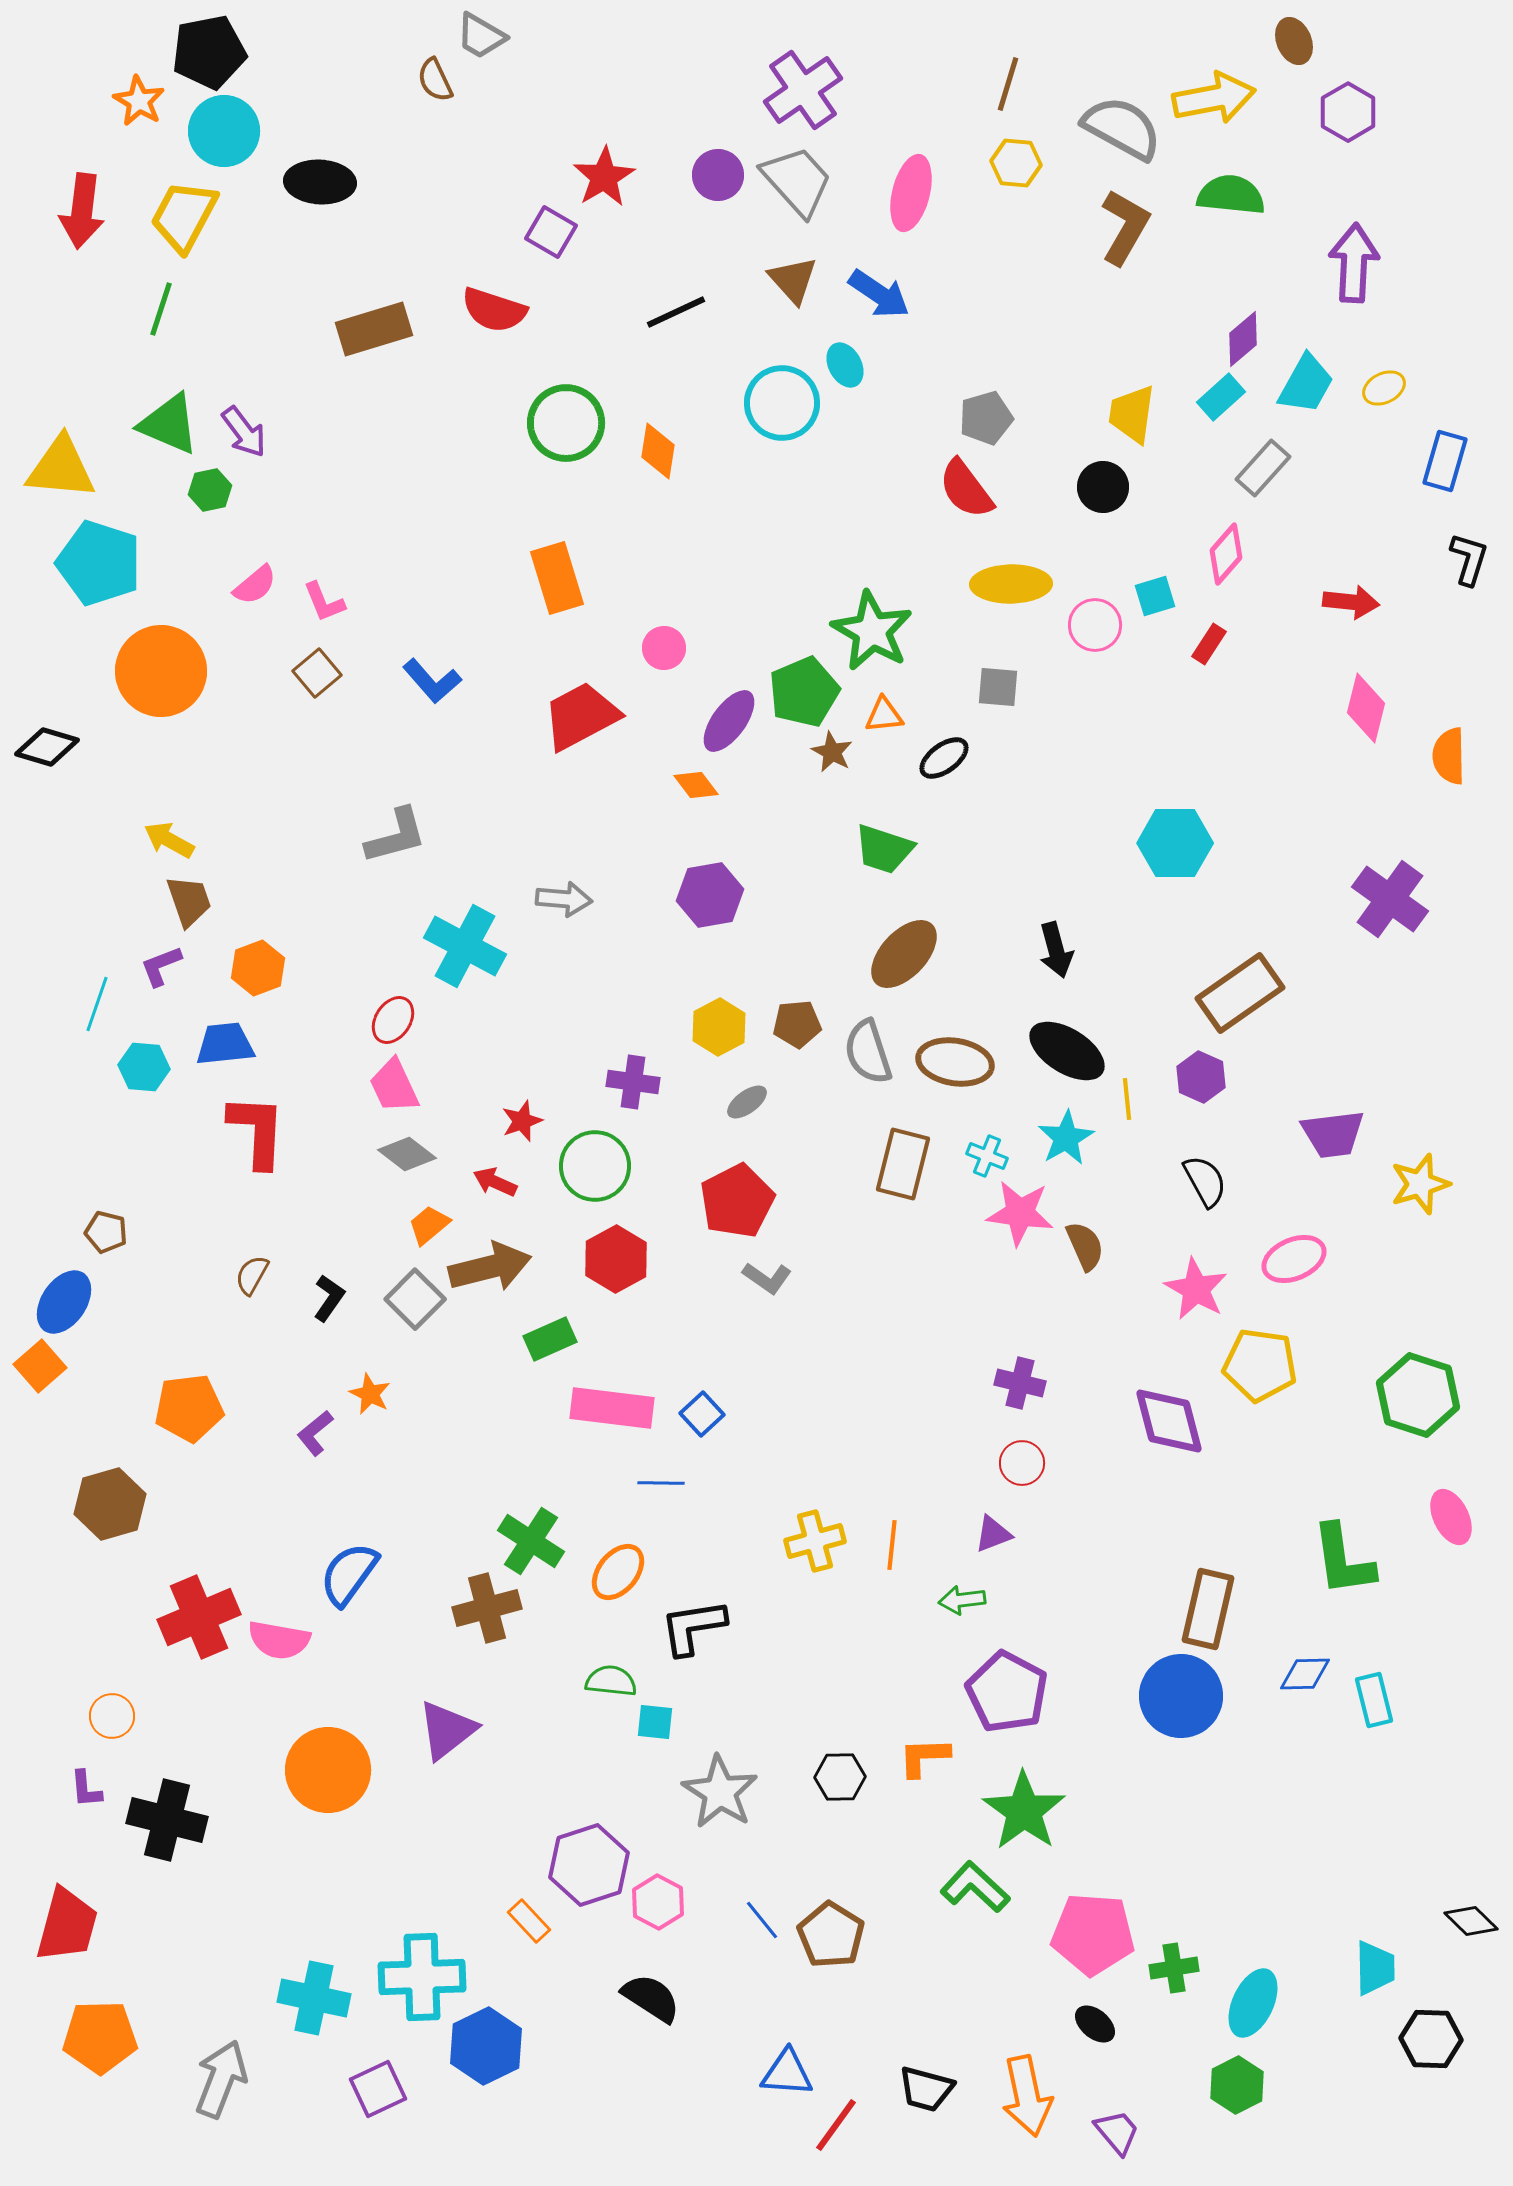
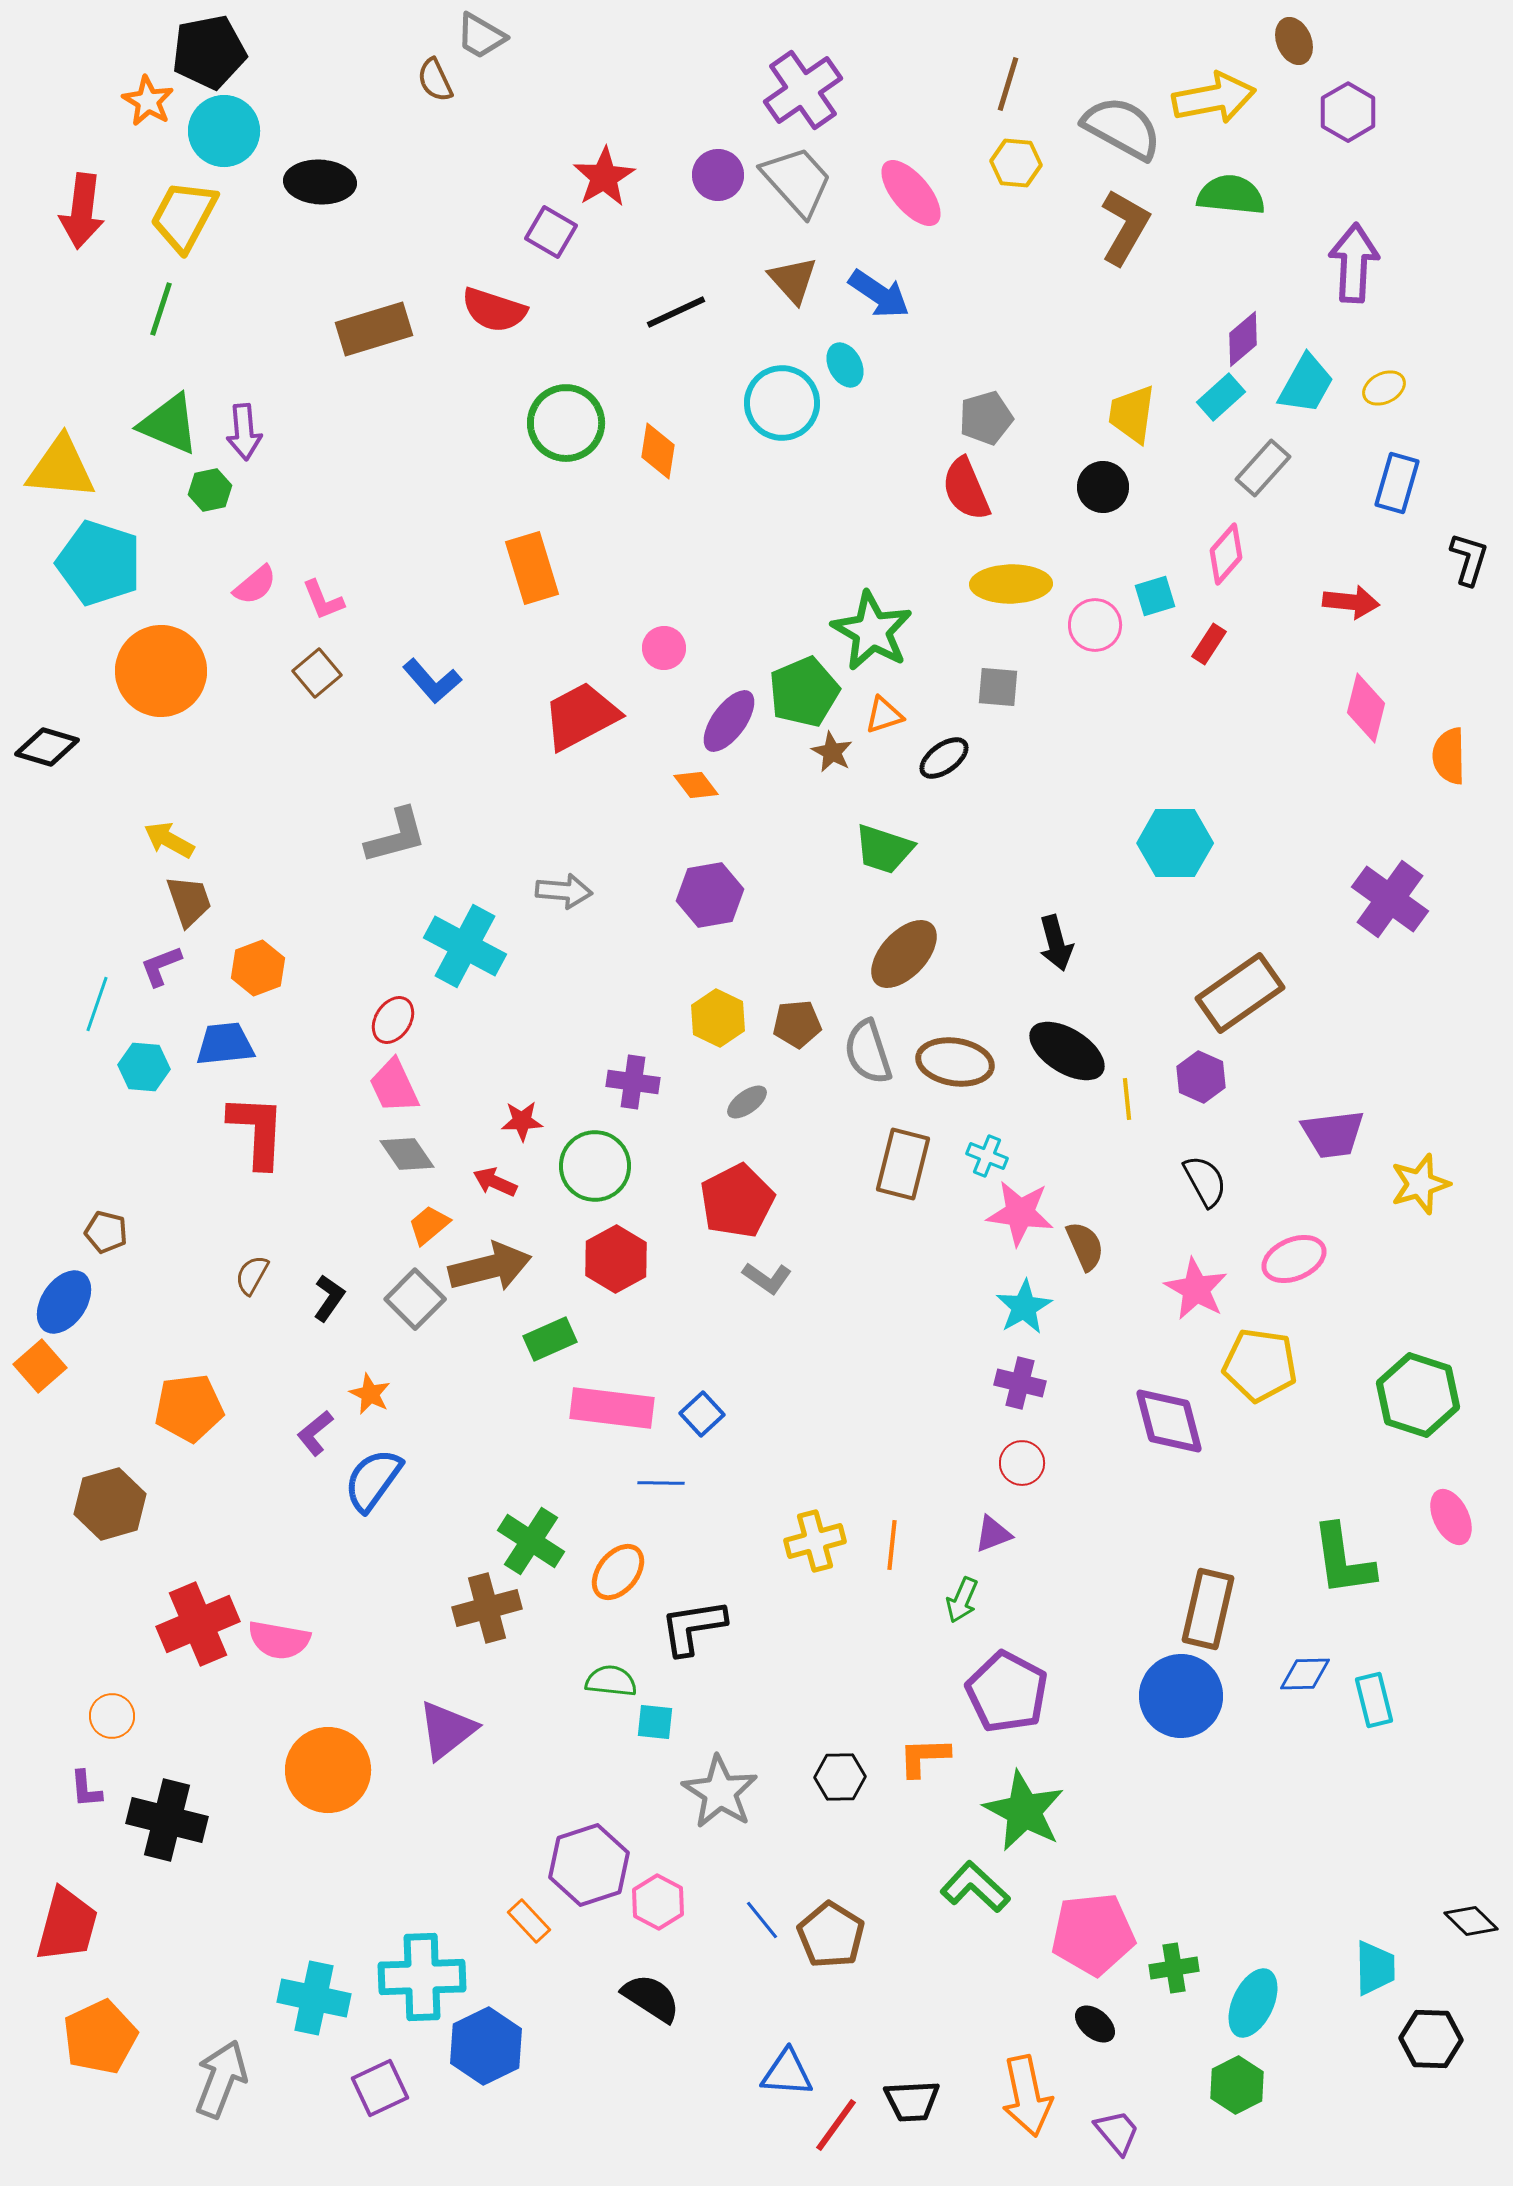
orange star at (139, 101): moved 9 px right
pink ellipse at (911, 193): rotated 54 degrees counterclockwise
purple arrow at (244, 432): rotated 32 degrees clockwise
blue rectangle at (1445, 461): moved 48 px left, 22 px down
red semicircle at (966, 489): rotated 14 degrees clockwise
orange rectangle at (557, 578): moved 25 px left, 10 px up
pink L-shape at (324, 602): moved 1 px left, 2 px up
orange triangle at (884, 715): rotated 12 degrees counterclockwise
gray arrow at (564, 899): moved 8 px up
black arrow at (1056, 950): moved 7 px up
yellow hexagon at (719, 1027): moved 1 px left, 9 px up; rotated 6 degrees counterclockwise
red star at (522, 1121): rotated 18 degrees clockwise
cyan star at (1066, 1138): moved 42 px left, 169 px down
gray diamond at (407, 1154): rotated 18 degrees clockwise
blue semicircle at (349, 1574): moved 24 px right, 94 px up
green arrow at (962, 1600): rotated 60 degrees counterclockwise
red cross at (199, 1617): moved 1 px left, 7 px down
green star at (1024, 1811): rotated 8 degrees counterclockwise
pink pentagon at (1093, 1934): rotated 10 degrees counterclockwise
orange pentagon at (100, 2037): rotated 24 degrees counterclockwise
purple square at (378, 2089): moved 2 px right, 1 px up
black trapezoid at (926, 2089): moved 14 px left, 12 px down; rotated 18 degrees counterclockwise
